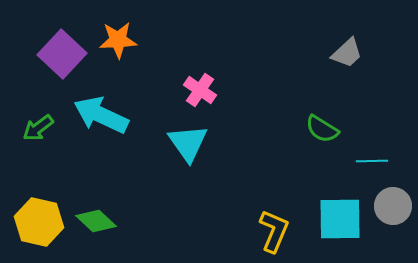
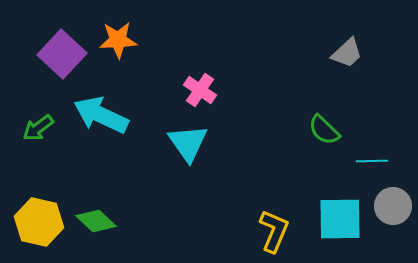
green semicircle: moved 2 px right, 1 px down; rotated 12 degrees clockwise
